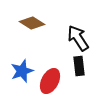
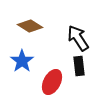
brown diamond: moved 2 px left, 3 px down
blue star: moved 10 px up; rotated 15 degrees counterclockwise
red ellipse: moved 2 px right, 1 px down
